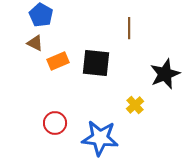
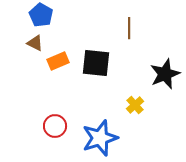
red circle: moved 3 px down
blue star: rotated 24 degrees counterclockwise
